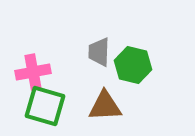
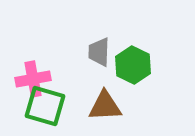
green hexagon: rotated 12 degrees clockwise
pink cross: moved 7 px down
